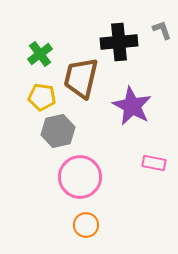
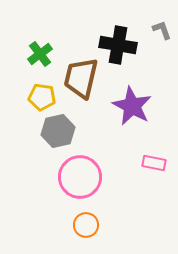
black cross: moved 1 px left, 3 px down; rotated 15 degrees clockwise
